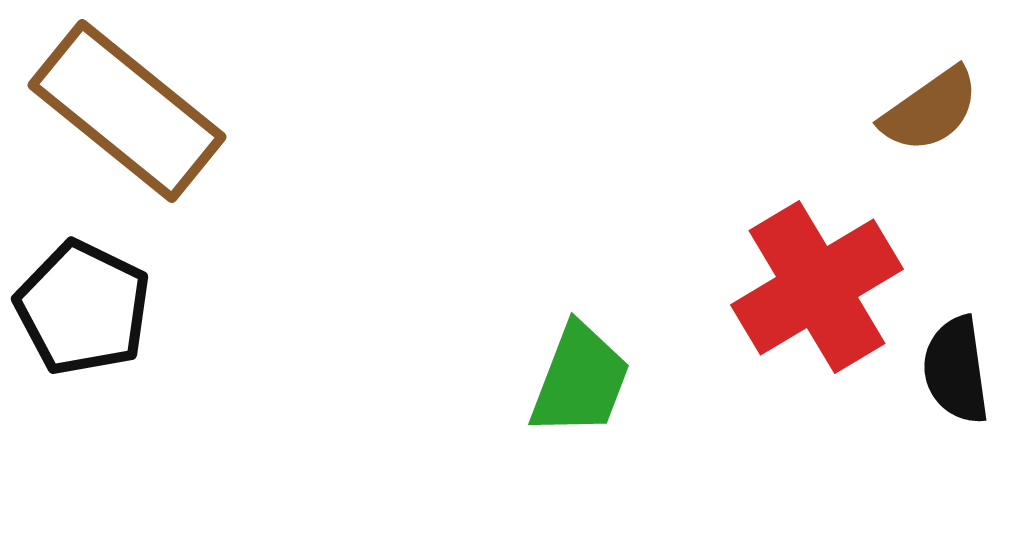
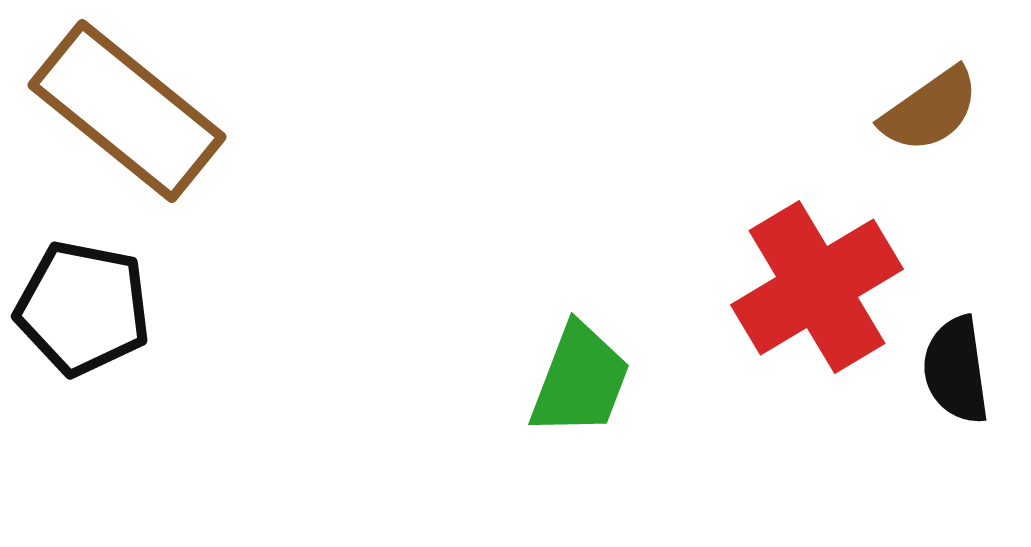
black pentagon: rotated 15 degrees counterclockwise
